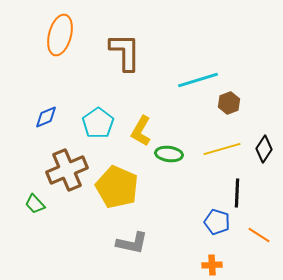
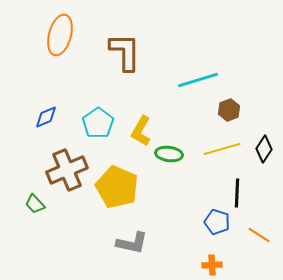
brown hexagon: moved 7 px down
